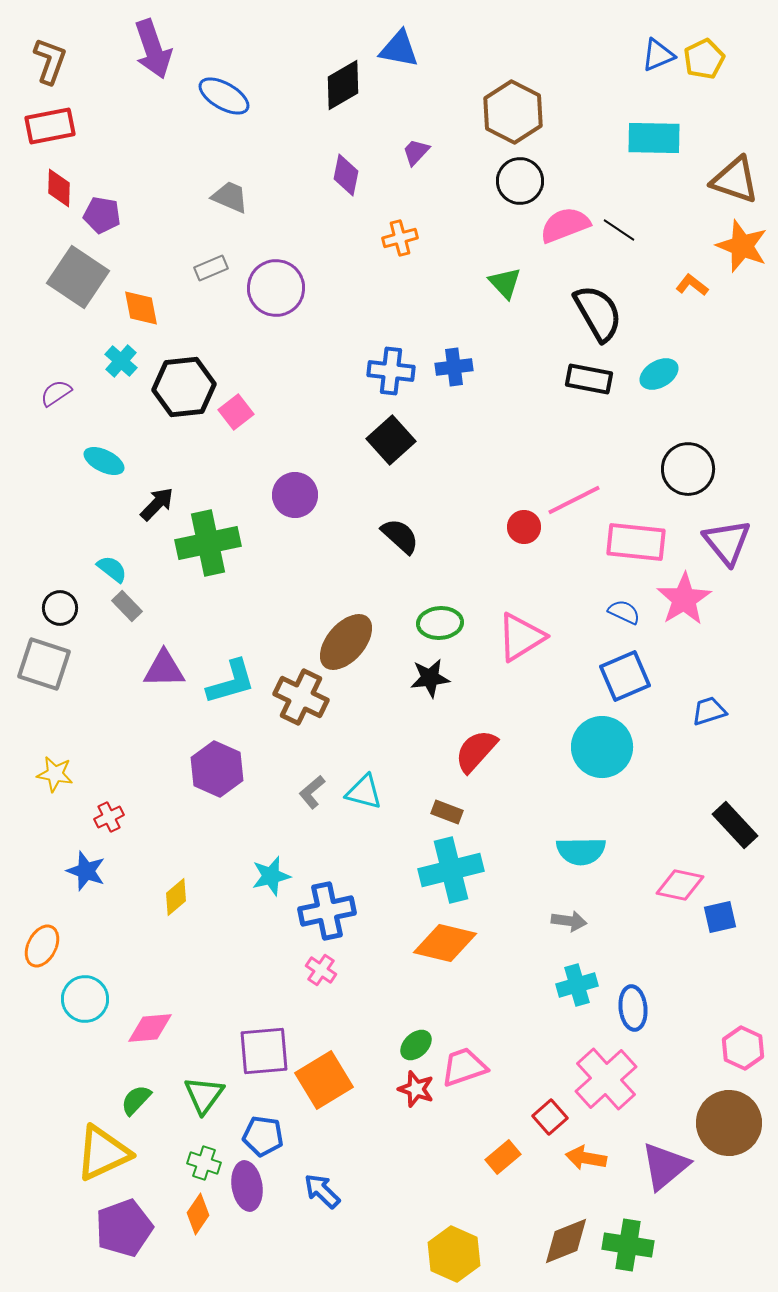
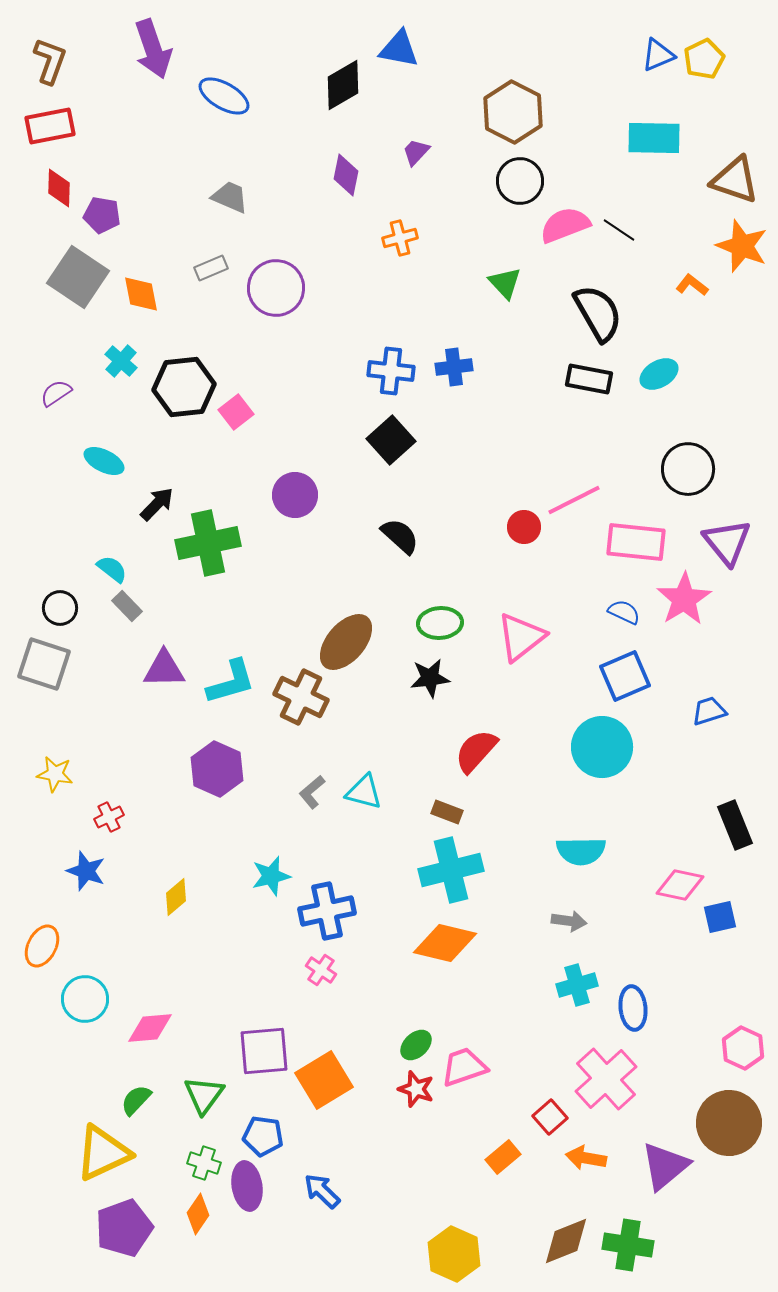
orange diamond at (141, 308): moved 14 px up
pink triangle at (521, 637): rotated 6 degrees counterclockwise
black rectangle at (735, 825): rotated 21 degrees clockwise
